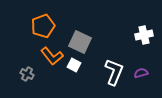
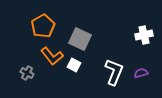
orange pentagon: rotated 10 degrees counterclockwise
gray square: moved 3 px up
gray cross: moved 1 px up
